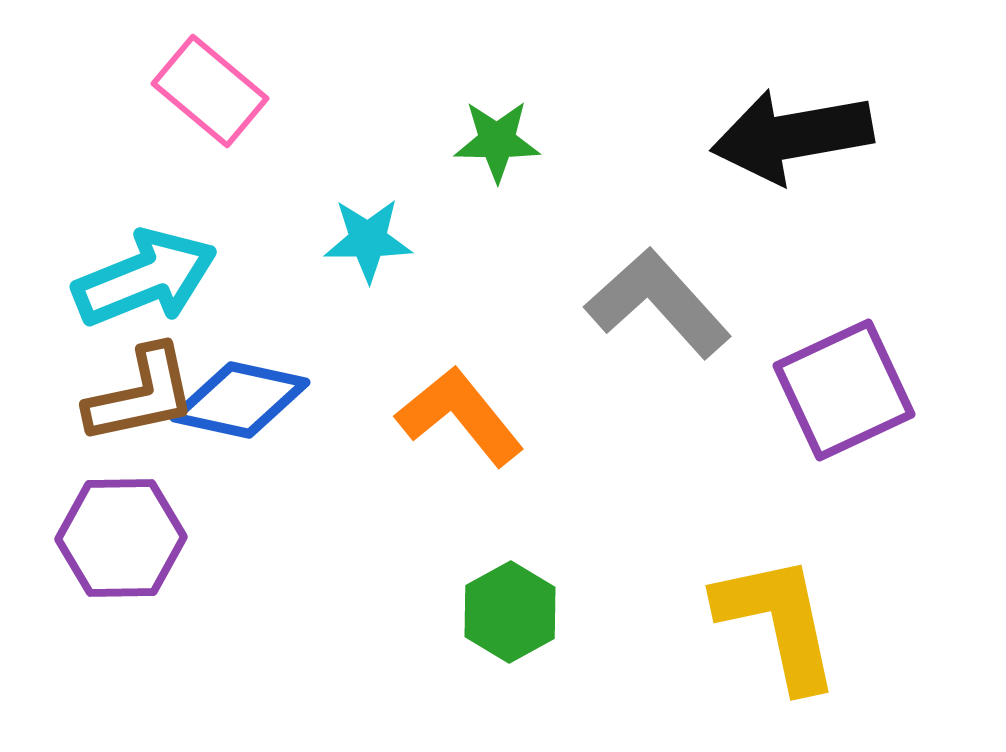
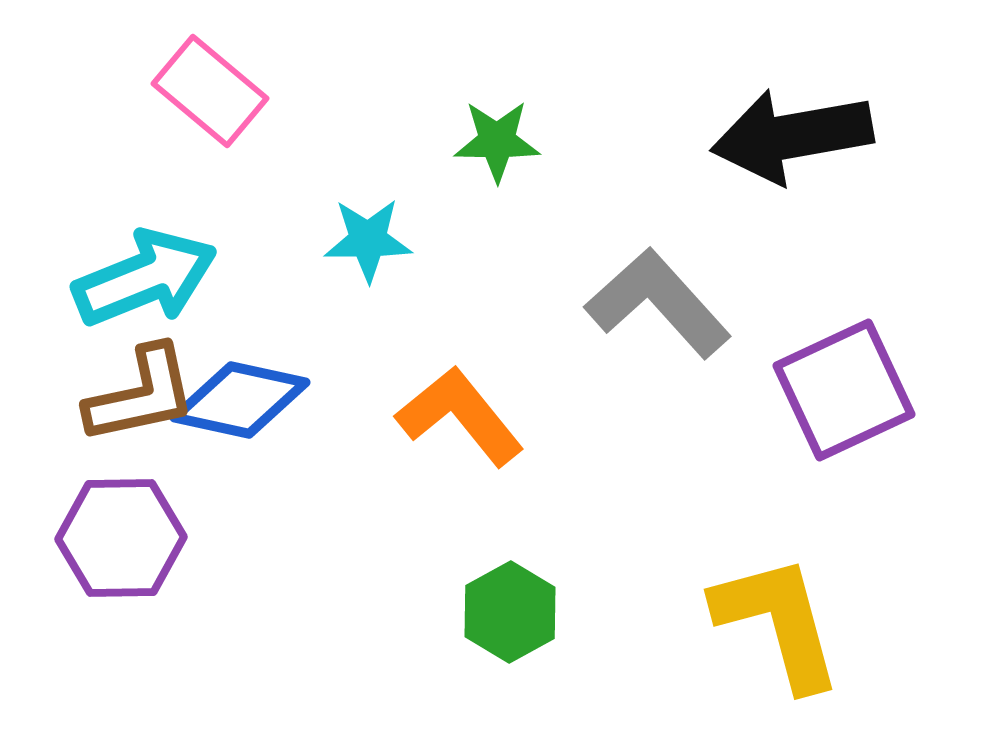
yellow L-shape: rotated 3 degrees counterclockwise
